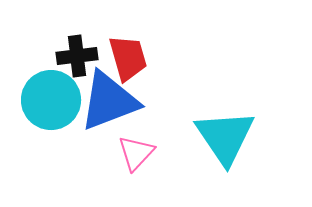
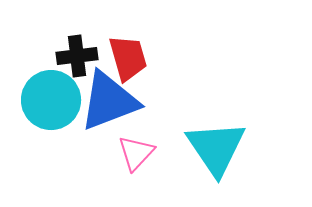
cyan triangle: moved 9 px left, 11 px down
